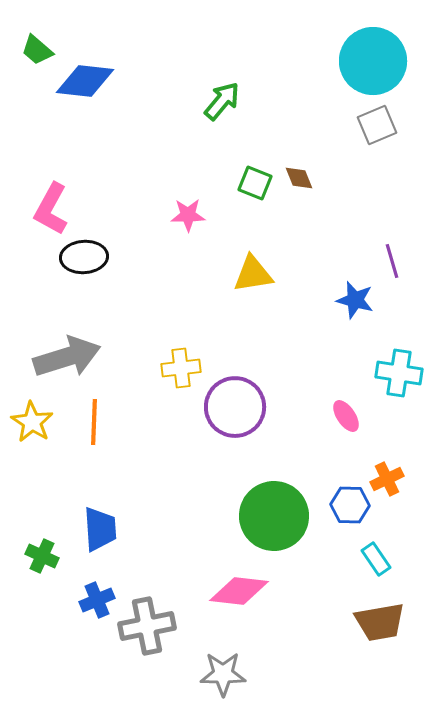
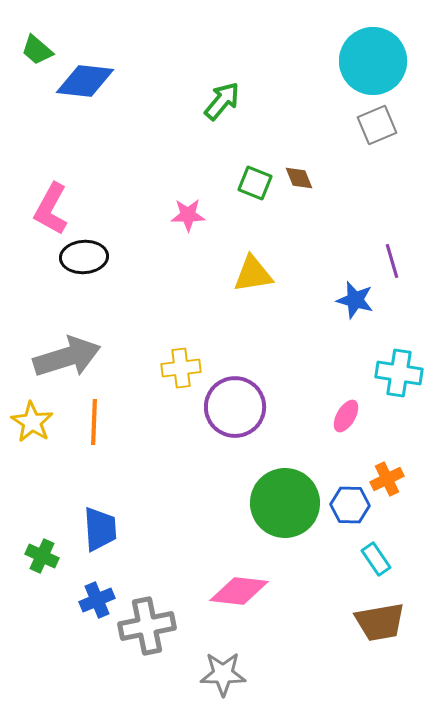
pink ellipse: rotated 64 degrees clockwise
green circle: moved 11 px right, 13 px up
